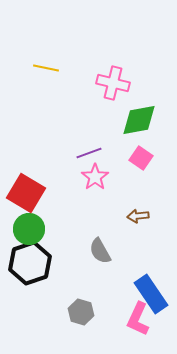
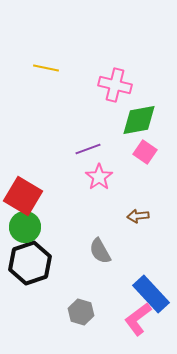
pink cross: moved 2 px right, 2 px down
purple line: moved 1 px left, 4 px up
pink square: moved 4 px right, 6 px up
pink star: moved 4 px right
red square: moved 3 px left, 3 px down
green circle: moved 4 px left, 2 px up
blue rectangle: rotated 9 degrees counterclockwise
pink L-shape: rotated 28 degrees clockwise
